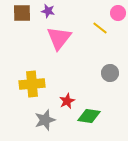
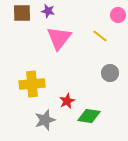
pink circle: moved 2 px down
yellow line: moved 8 px down
